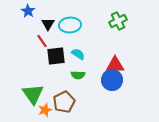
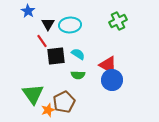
red triangle: moved 7 px left; rotated 30 degrees clockwise
orange star: moved 3 px right
